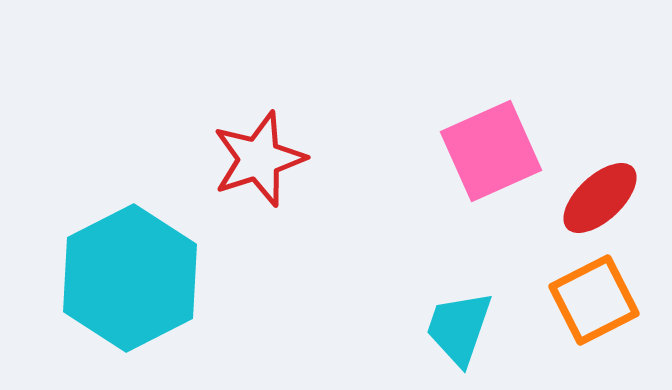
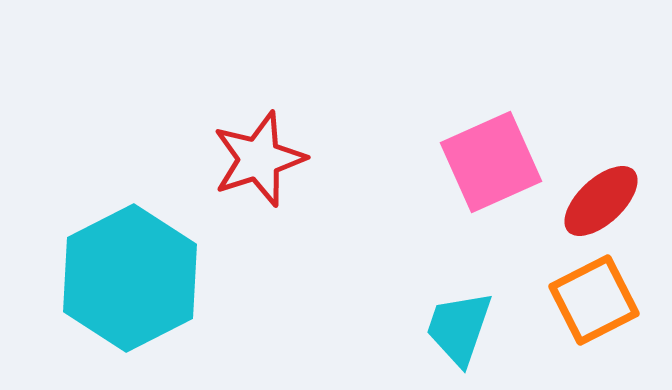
pink square: moved 11 px down
red ellipse: moved 1 px right, 3 px down
